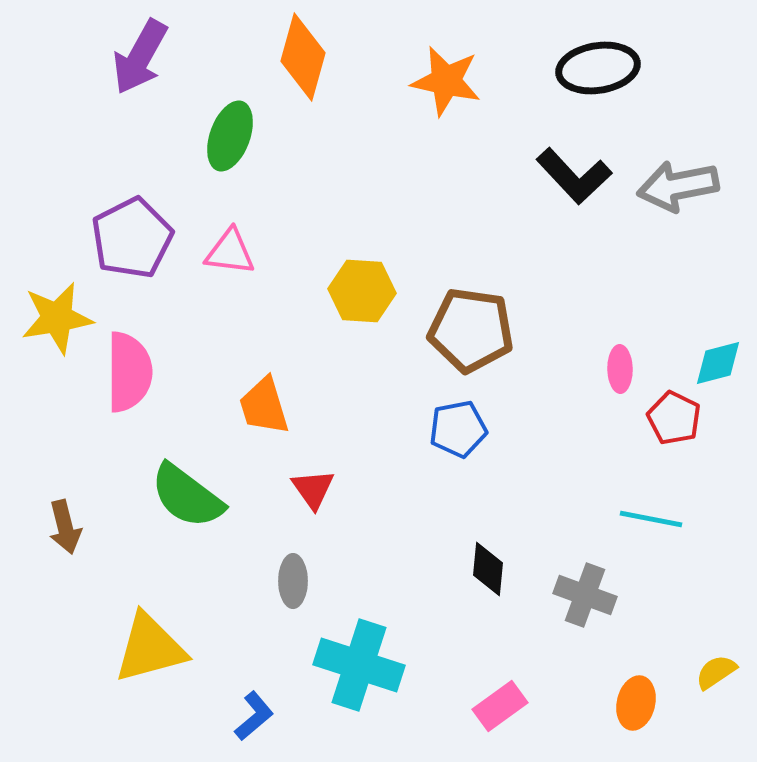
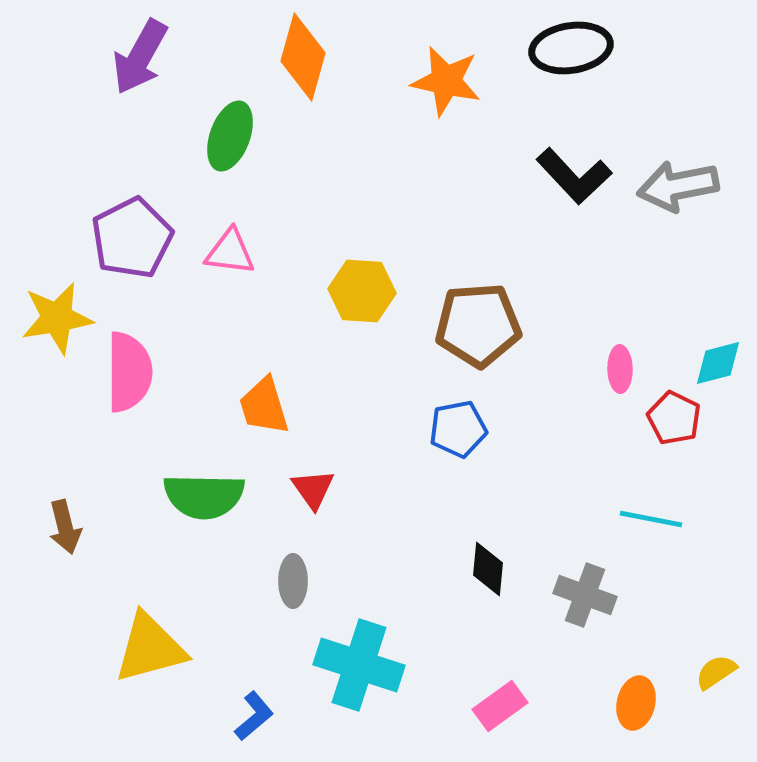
black ellipse: moved 27 px left, 20 px up
brown pentagon: moved 7 px right, 5 px up; rotated 12 degrees counterclockwise
green semicircle: moved 17 px right; rotated 36 degrees counterclockwise
